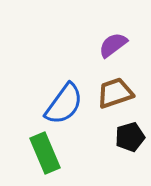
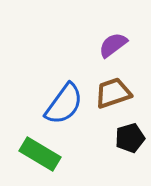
brown trapezoid: moved 2 px left
black pentagon: moved 1 px down
green rectangle: moved 5 px left, 1 px down; rotated 36 degrees counterclockwise
